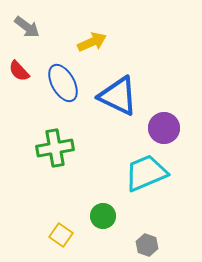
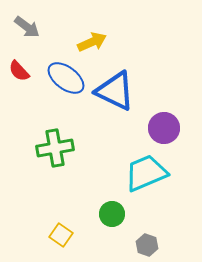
blue ellipse: moved 3 px right, 5 px up; rotated 24 degrees counterclockwise
blue triangle: moved 3 px left, 5 px up
green circle: moved 9 px right, 2 px up
